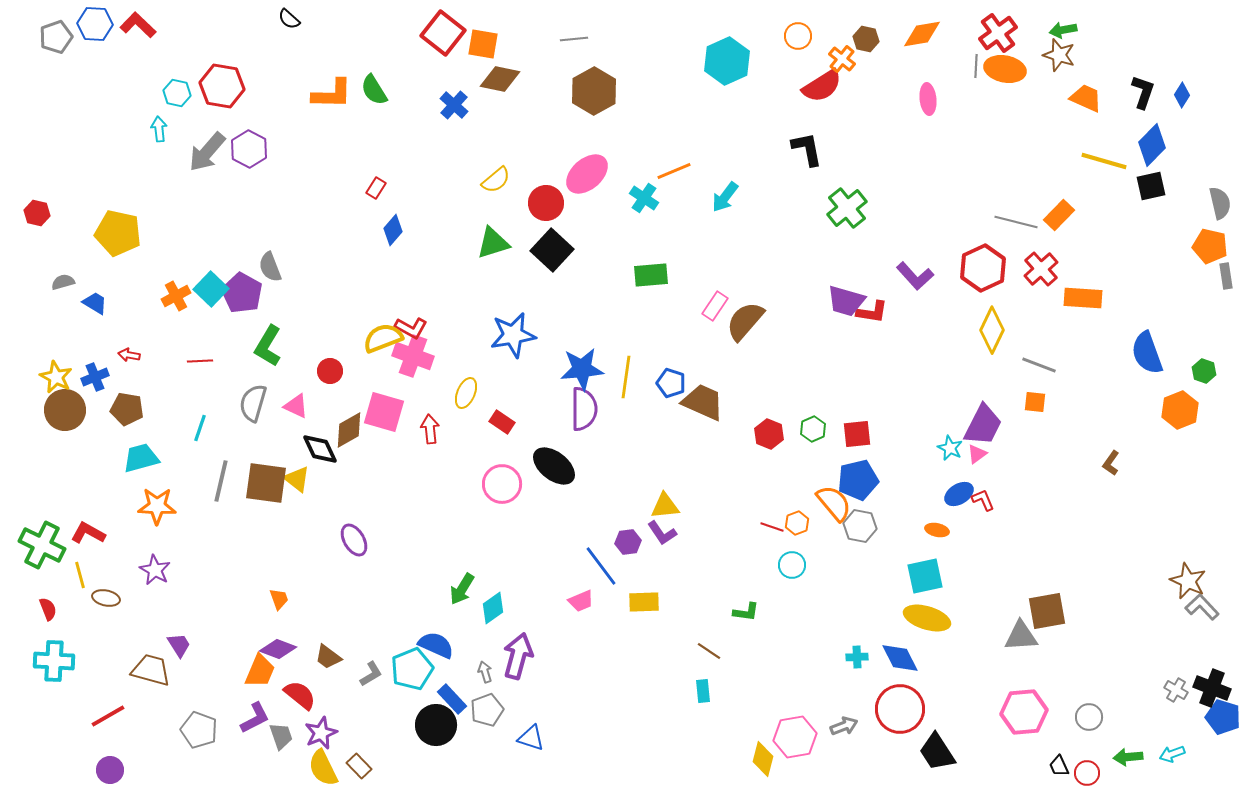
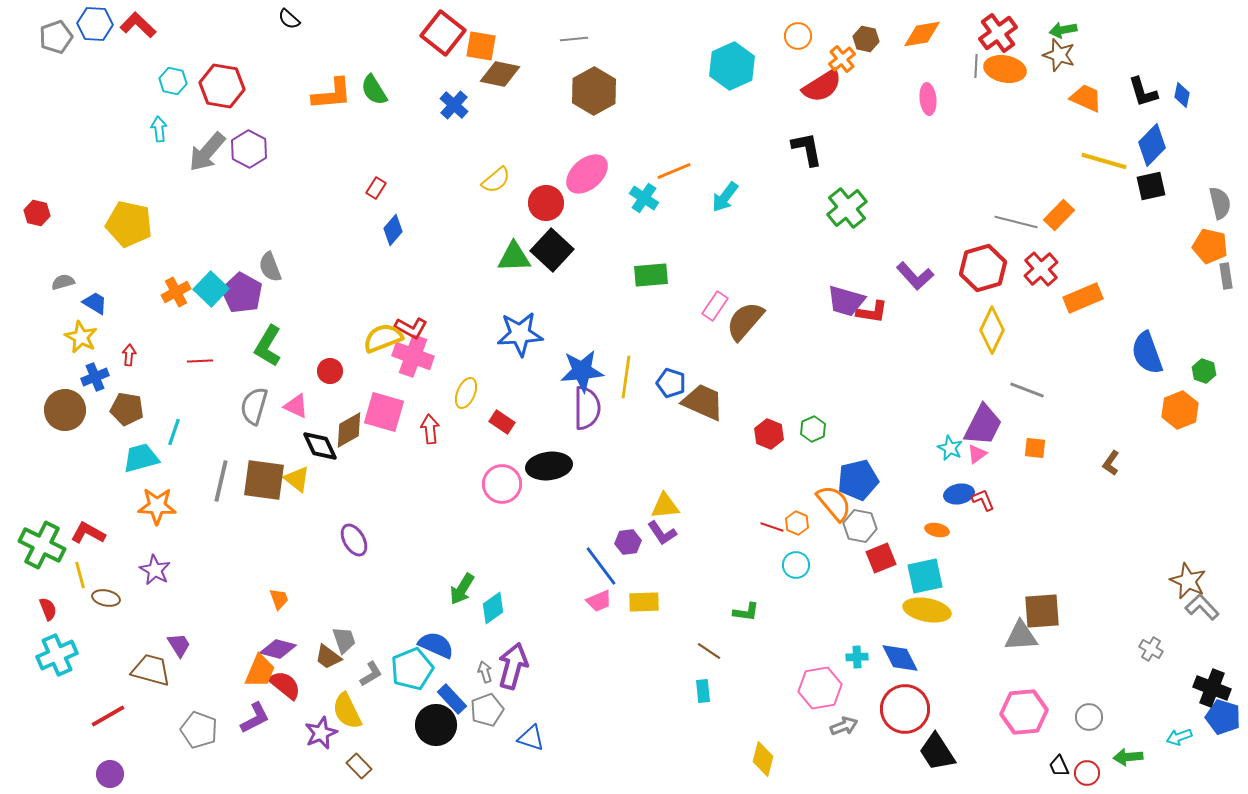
orange square at (483, 44): moved 2 px left, 2 px down
orange cross at (842, 59): rotated 12 degrees clockwise
cyan hexagon at (727, 61): moved 5 px right, 5 px down
brown diamond at (500, 79): moved 5 px up
black L-shape at (1143, 92): rotated 144 degrees clockwise
cyan hexagon at (177, 93): moved 4 px left, 12 px up
orange L-shape at (332, 94): rotated 6 degrees counterclockwise
blue diamond at (1182, 95): rotated 20 degrees counterclockwise
yellow pentagon at (118, 233): moved 11 px right, 9 px up
green triangle at (493, 243): moved 21 px right, 14 px down; rotated 15 degrees clockwise
red hexagon at (983, 268): rotated 9 degrees clockwise
orange cross at (176, 296): moved 4 px up
orange rectangle at (1083, 298): rotated 27 degrees counterclockwise
blue star at (513, 335): moved 7 px right, 1 px up; rotated 6 degrees clockwise
red arrow at (129, 355): rotated 85 degrees clockwise
gray line at (1039, 365): moved 12 px left, 25 px down
blue star at (582, 369): moved 2 px down
yellow star at (56, 377): moved 25 px right, 40 px up
orange square at (1035, 402): moved 46 px down
gray semicircle at (253, 403): moved 1 px right, 3 px down
purple semicircle at (584, 409): moved 3 px right, 1 px up
cyan line at (200, 428): moved 26 px left, 4 px down
red square at (857, 434): moved 24 px right, 124 px down; rotated 16 degrees counterclockwise
black diamond at (320, 449): moved 3 px up
black ellipse at (554, 466): moved 5 px left; rotated 45 degrees counterclockwise
brown square at (266, 483): moved 2 px left, 3 px up
blue ellipse at (959, 494): rotated 20 degrees clockwise
orange hexagon at (797, 523): rotated 15 degrees counterclockwise
cyan circle at (792, 565): moved 4 px right
pink trapezoid at (581, 601): moved 18 px right
brown square at (1047, 611): moved 5 px left; rotated 6 degrees clockwise
yellow ellipse at (927, 618): moved 8 px up; rotated 6 degrees counterclockwise
purple diamond at (278, 649): rotated 6 degrees counterclockwise
purple arrow at (518, 656): moved 5 px left, 10 px down
cyan cross at (54, 661): moved 3 px right, 6 px up; rotated 27 degrees counterclockwise
gray cross at (1176, 690): moved 25 px left, 41 px up
red semicircle at (300, 695): moved 15 px left, 10 px up
red circle at (900, 709): moved 5 px right
gray trapezoid at (281, 736): moved 63 px right, 96 px up
pink hexagon at (795, 737): moved 25 px right, 49 px up
cyan arrow at (1172, 754): moved 7 px right, 17 px up
yellow semicircle at (323, 768): moved 24 px right, 57 px up
purple circle at (110, 770): moved 4 px down
